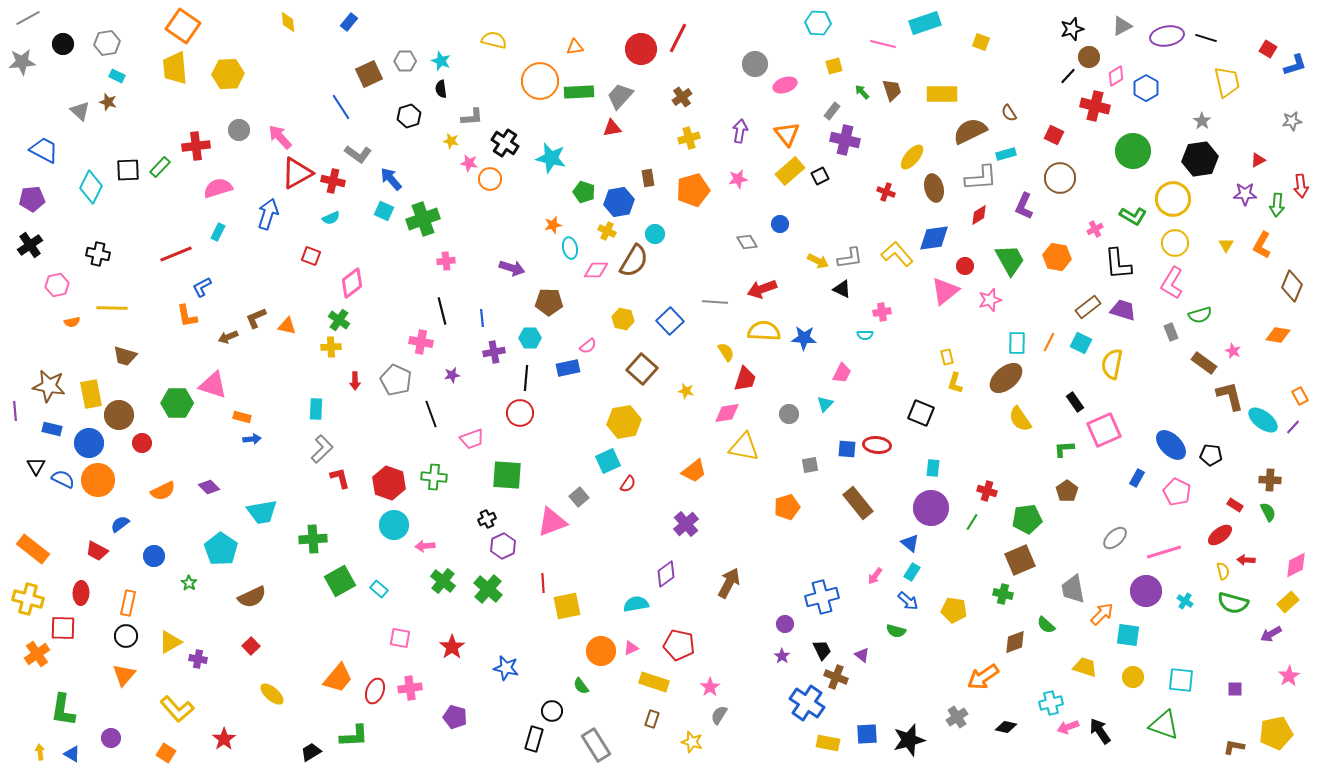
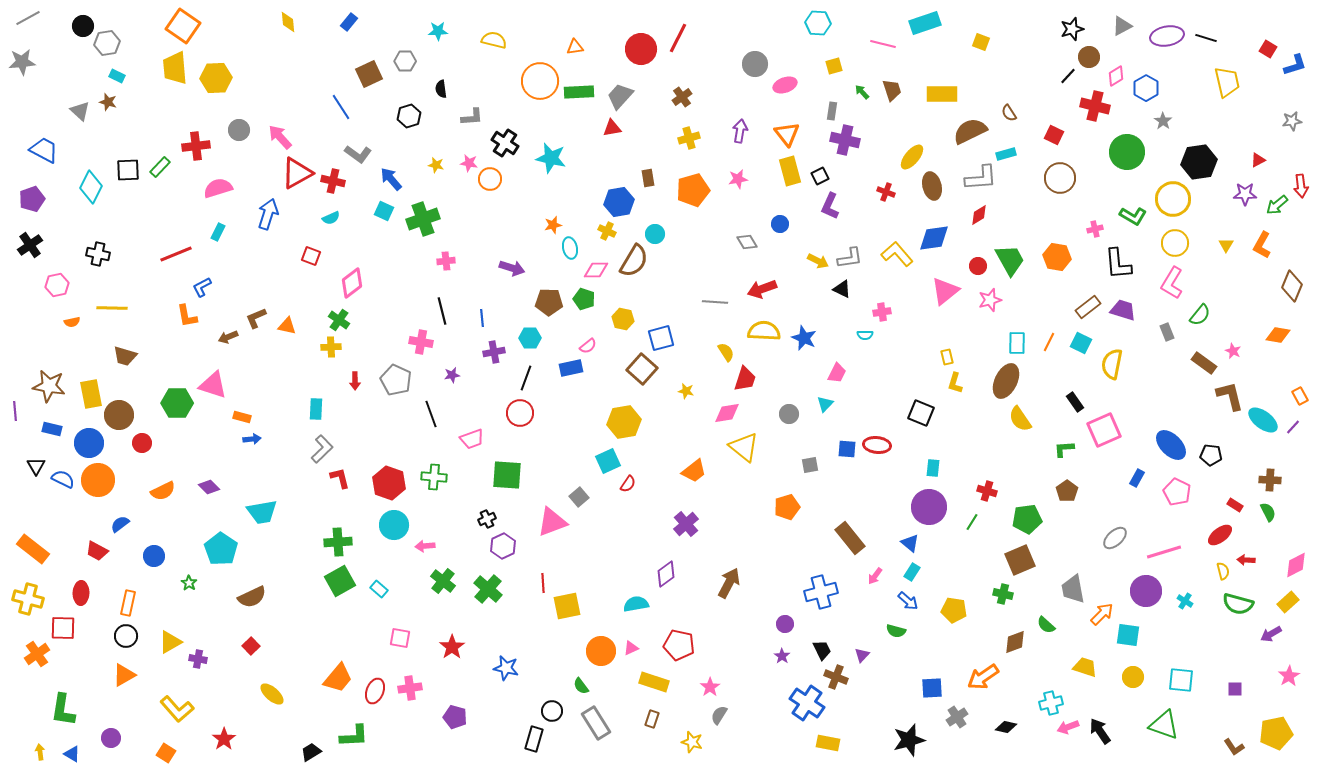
black circle at (63, 44): moved 20 px right, 18 px up
cyan star at (441, 61): moved 3 px left, 30 px up; rotated 24 degrees counterclockwise
yellow hexagon at (228, 74): moved 12 px left, 4 px down
gray rectangle at (832, 111): rotated 30 degrees counterclockwise
gray star at (1202, 121): moved 39 px left
yellow star at (451, 141): moved 15 px left, 24 px down
green circle at (1133, 151): moved 6 px left, 1 px down
black hexagon at (1200, 159): moved 1 px left, 3 px down
yellow rectangle at (790, 171): rotated 64 degrees counterclockwise
brown ellipse at (934, 188): moved 2 px left, 2 px up
green pentagon at (584, 192): moved 107 px down
purple pentagon at (32, 199): rotated 15 degrees counterclockwise
green arrow at (1277, 205): rotated 45 degrees clockwise
purple L-shape at (1024, 206): moved 194 px left
pink cross at (1095, 229): rotated 14 degrees clockwise
red circle at (965, 266): moved 13 px right
green semicircle at (1200, 315): rotated 35 degrees counterclockwise
blue square at (670, 321): moved 9 px left, 17 px down; rotated 28 degrees clockwise
gray rectangle at (1171, 332): moved 4 px left
blue star at (804, 338): rotated 20 degrees clockwise
blue rectangle at (568, 368): moved 3 px right
pink trapezoid at (842, 373): moved 5 px left
black line at (526, 378): rotated 15 degrees clockwise
brown ellipse at (1006, 378): moved 3 px down; rotated 24 degrees counterclockwise
yellow triangle at (744, 447): rotated 28 degrees clockwise
brown rectangle at (858, 503): moved 8 px left, 35 px down
purple circle at (931, 508): moved 2 px left, 1 px up
green cross at (313, 539): moved 25 px right, 3 px down
blue cross at (822, 597): moved 1 px left, 5 px up
green semicircle at (1233, 603): moved 5 px right, 1 px down
purple triangle at (862, 655): rotated 35 degrees clockwise
orange triangle at (124, 675): rotated 20 degrees clockwise
blue square at (867, 734): moved 65 px right, 46 px up
gray rectangle at (596, 745): moved 22 px up
brown L-shape at (1234, 747): rotated 135 degrees counterclockwise
